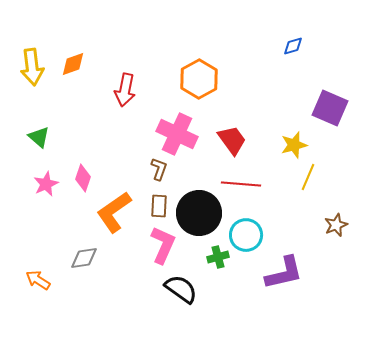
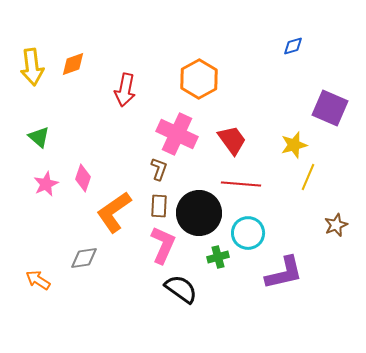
cyan circle: moved 2 px right, 2 px up
